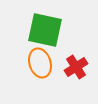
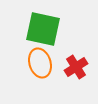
green square: moved 2 px left, 1 px up
